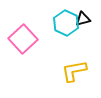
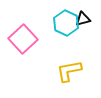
yellow L-shape: moved 5 px left
